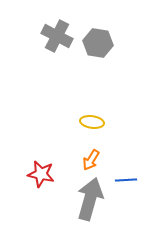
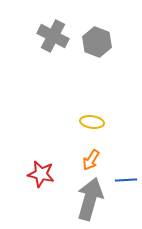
gray cross: moved 4 px left
gray hexagon: moved 1 px left, 1 px up; rotated 12 degrees clockwise
